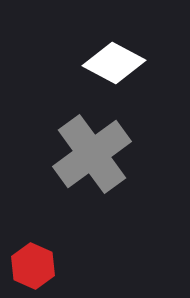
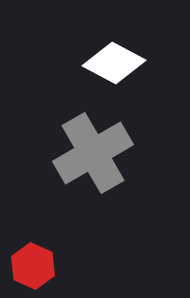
gray cross: moved 1 px right, 1 px up; rotated 6 degrees clockwise
